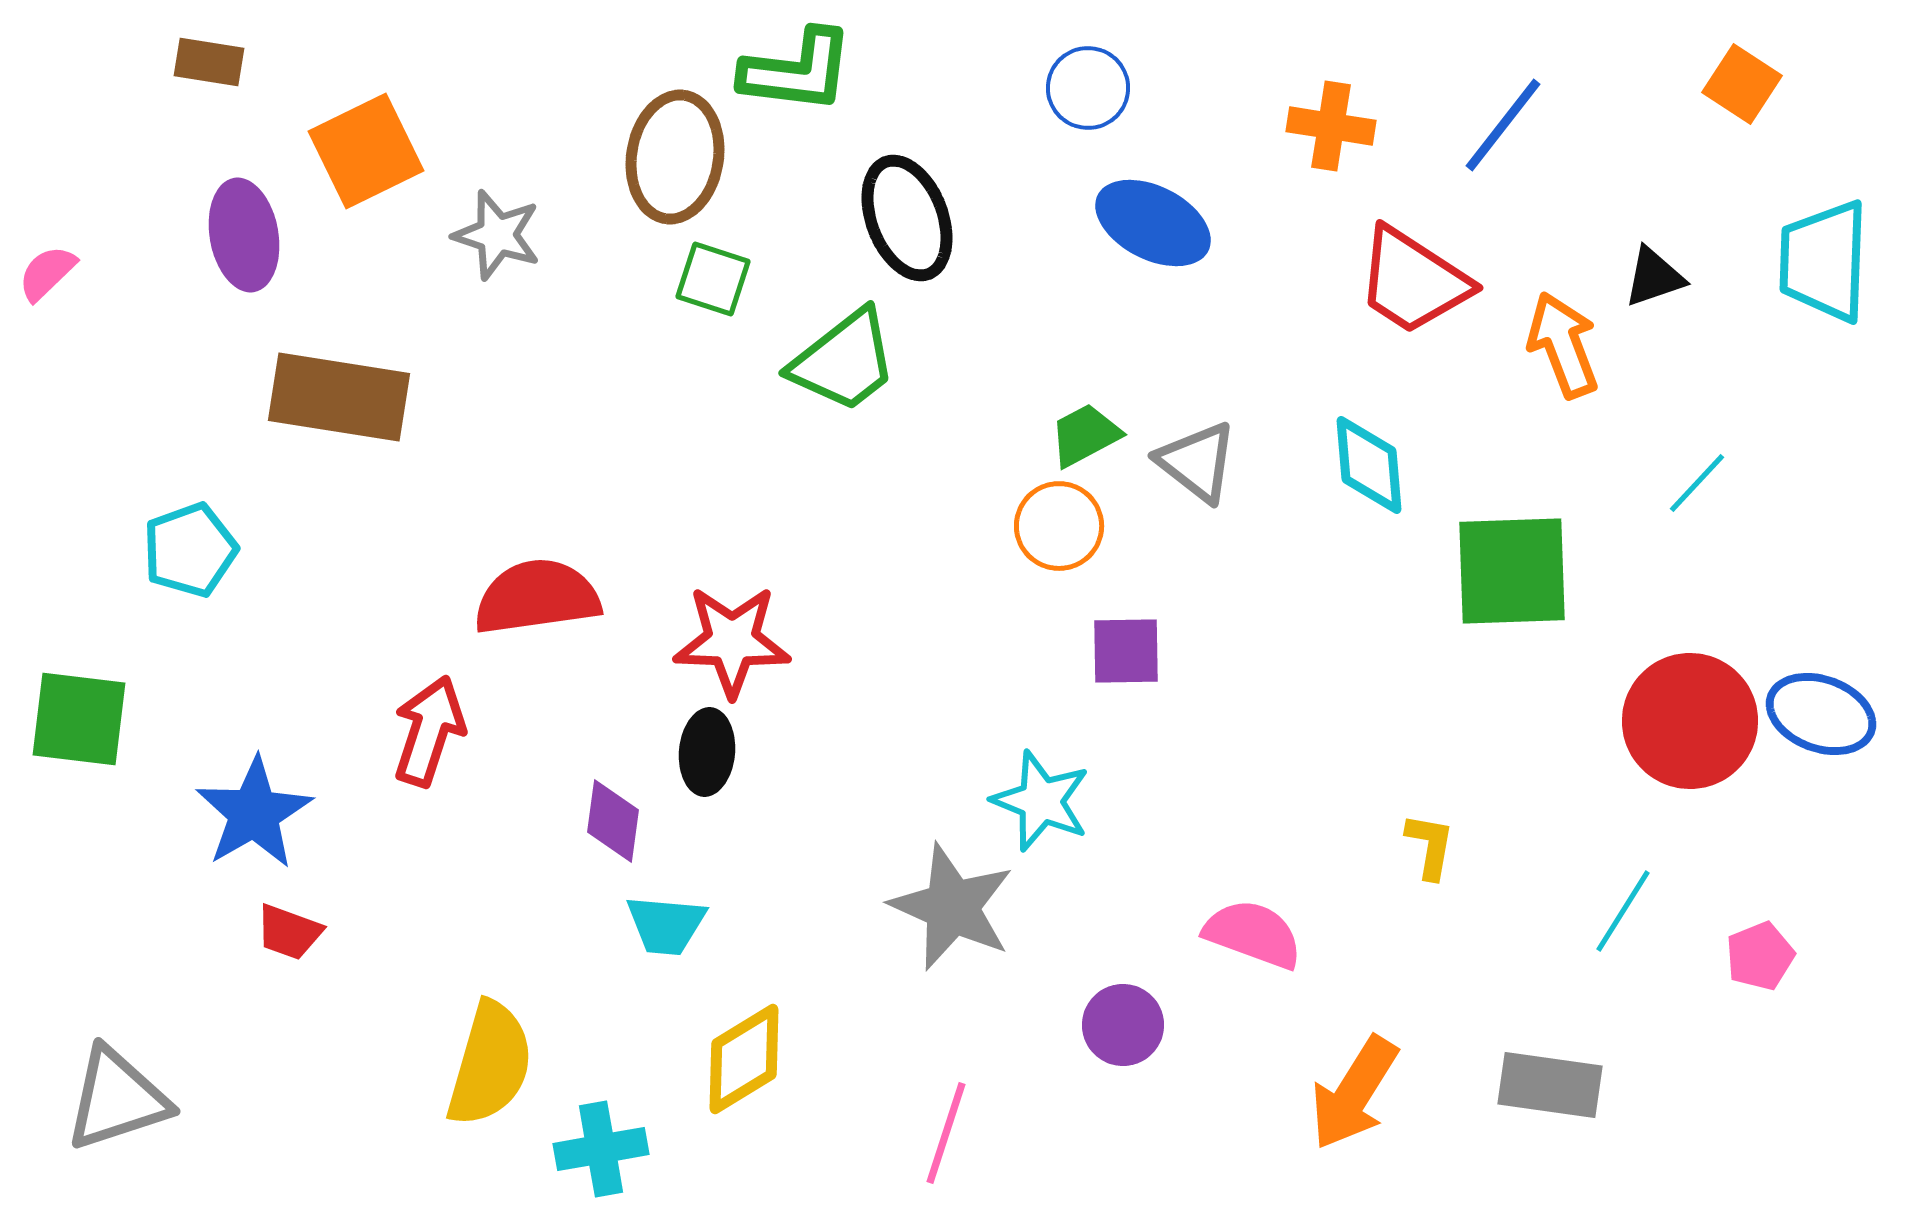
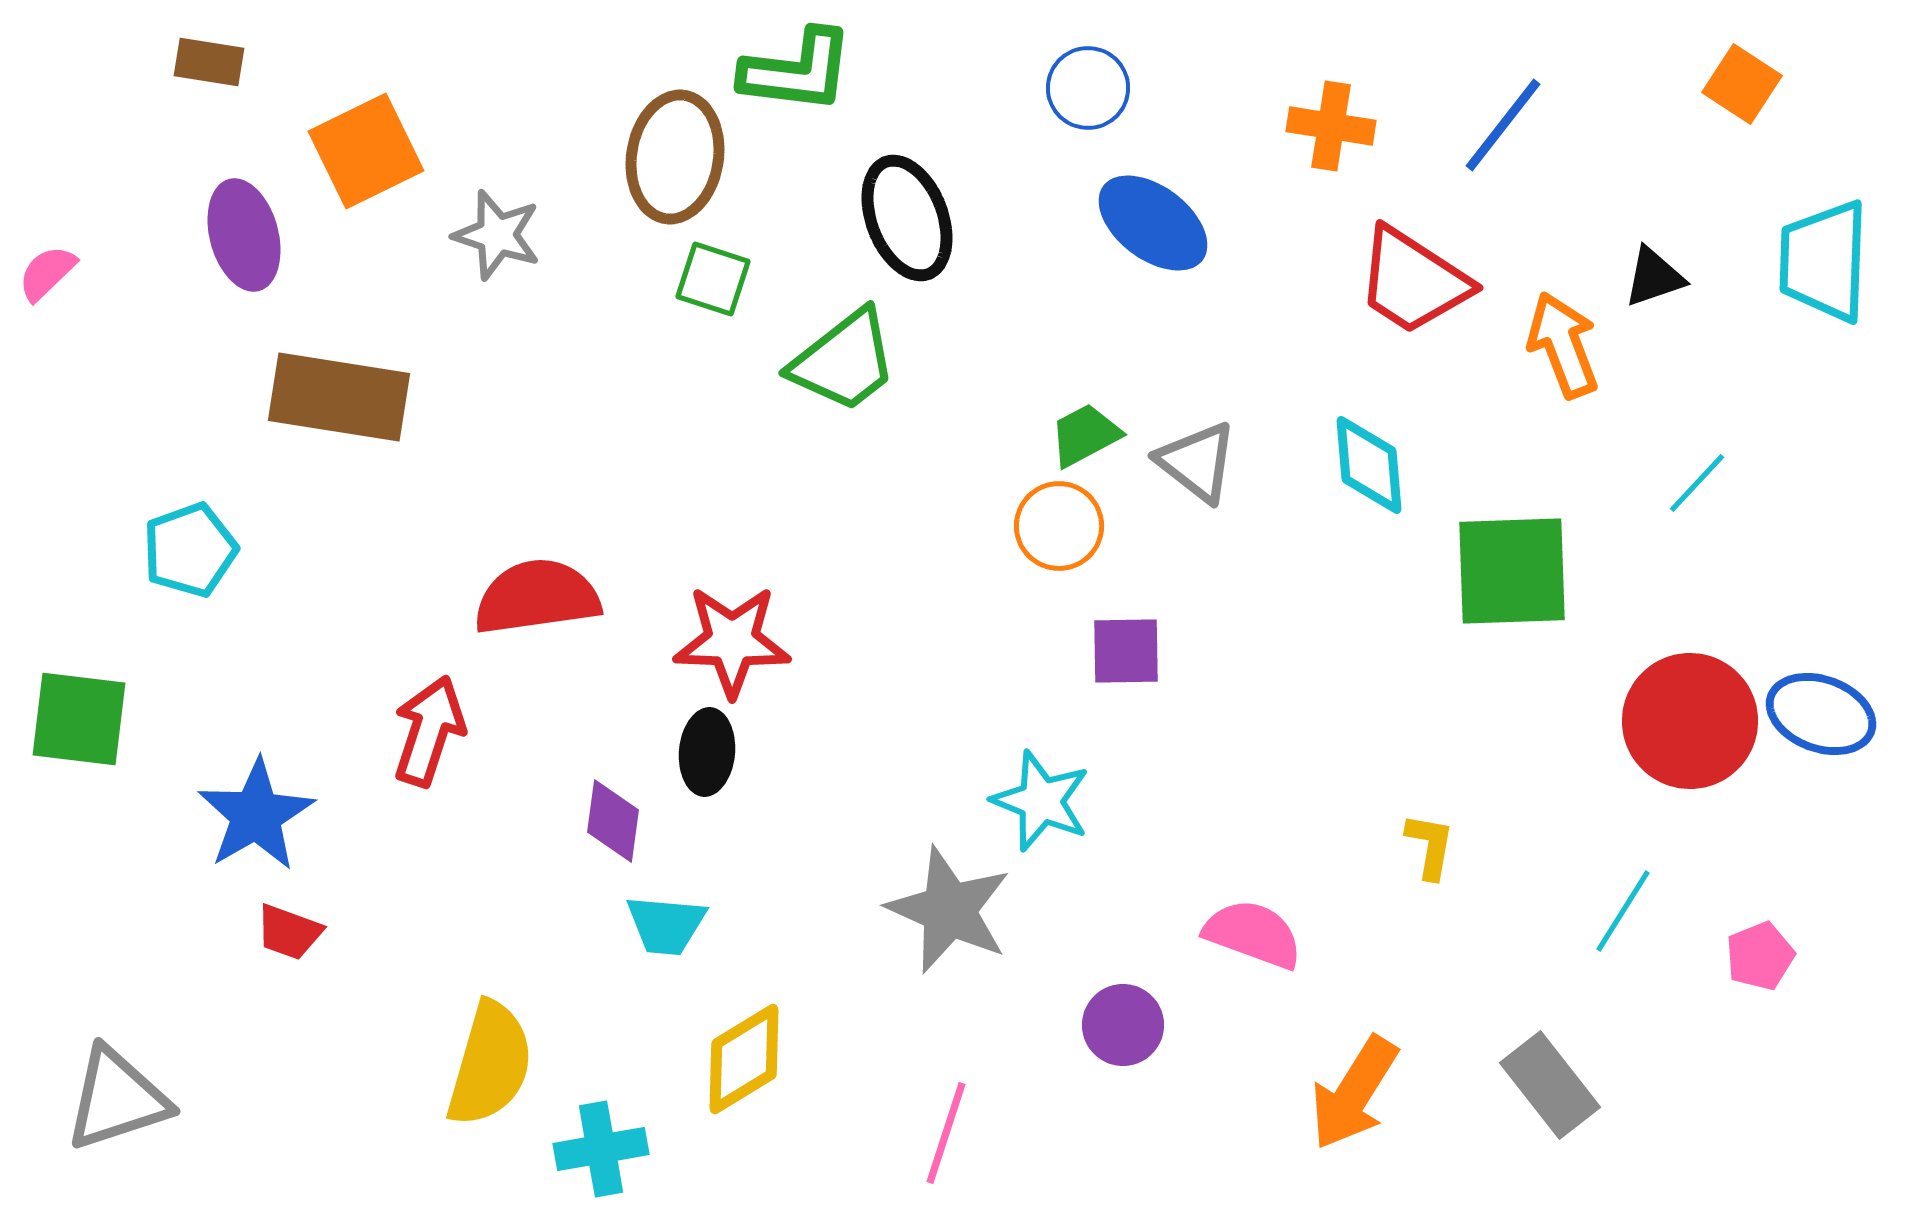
blue ellipse at (1153, 223): rotated 10 degrees clockwise
purple ellipse at (244, 235): rotated 5 degrees counterclockwise
blue star at (254, 813): moved 2 px right, 2 px down
gray star at (952, 907): moved 3 px left, 3 px down
gray rectangle at (1550, 1085): rotated 44 degrees clockwise
